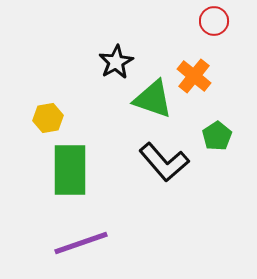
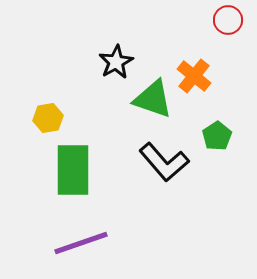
red circle: moved 14 px right, 1 px up
green rectangle: moved 3 px right
